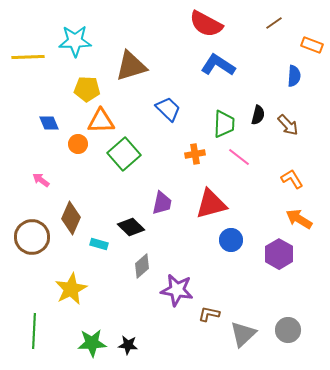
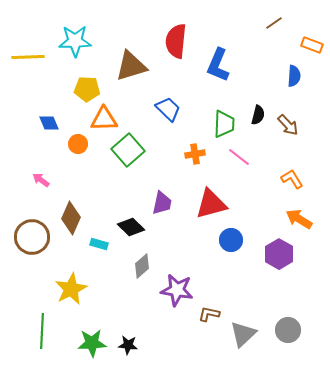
red semicircle: moved 30 px left, 17 px down; rotated 68 degrees clockwise
blue L-shape: rotated 100 degrees counterclockwise
orange triangle: moved 3 px right, 2 px up
green square: moved 4 px right, 4 px up
green line: moved 8 px right
